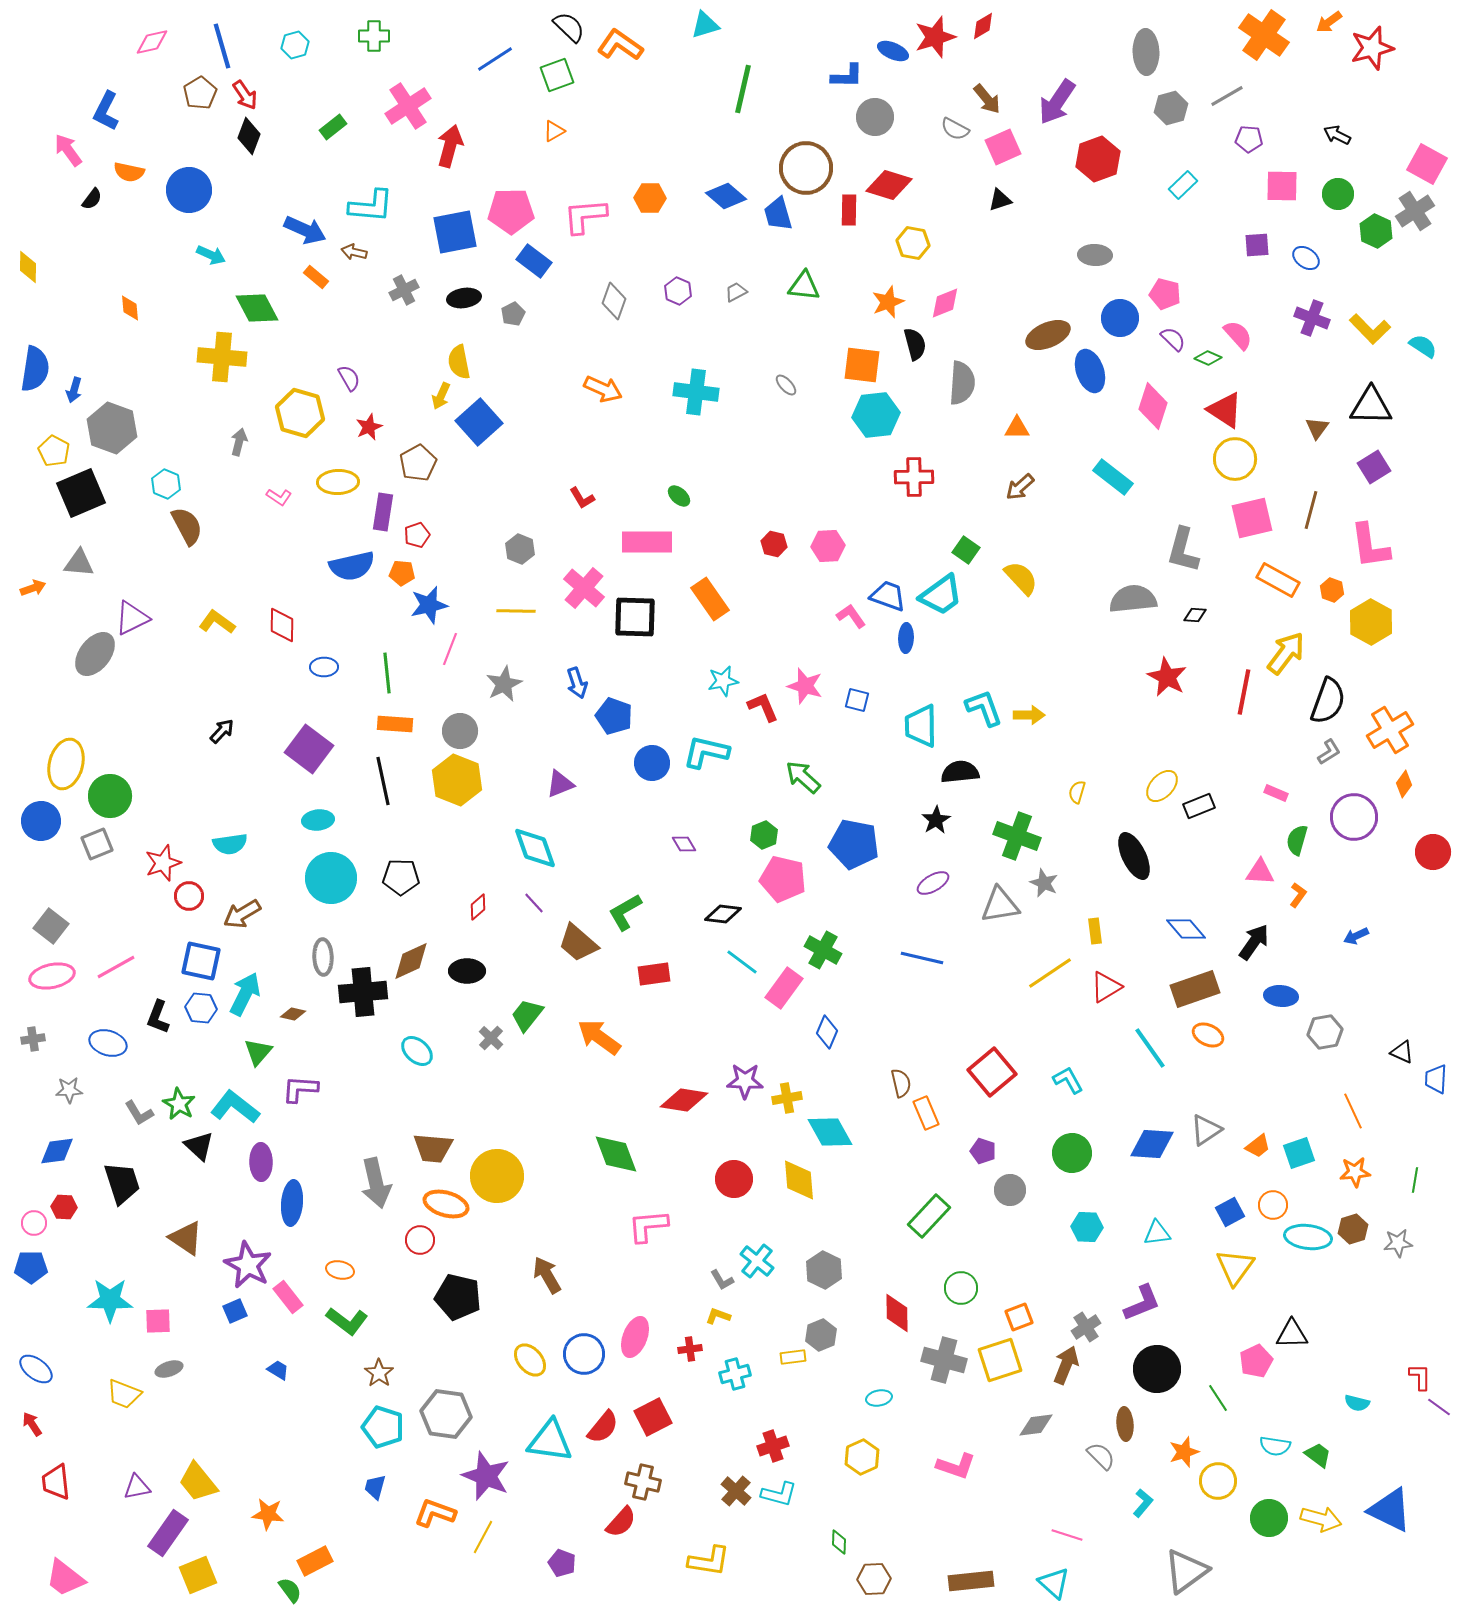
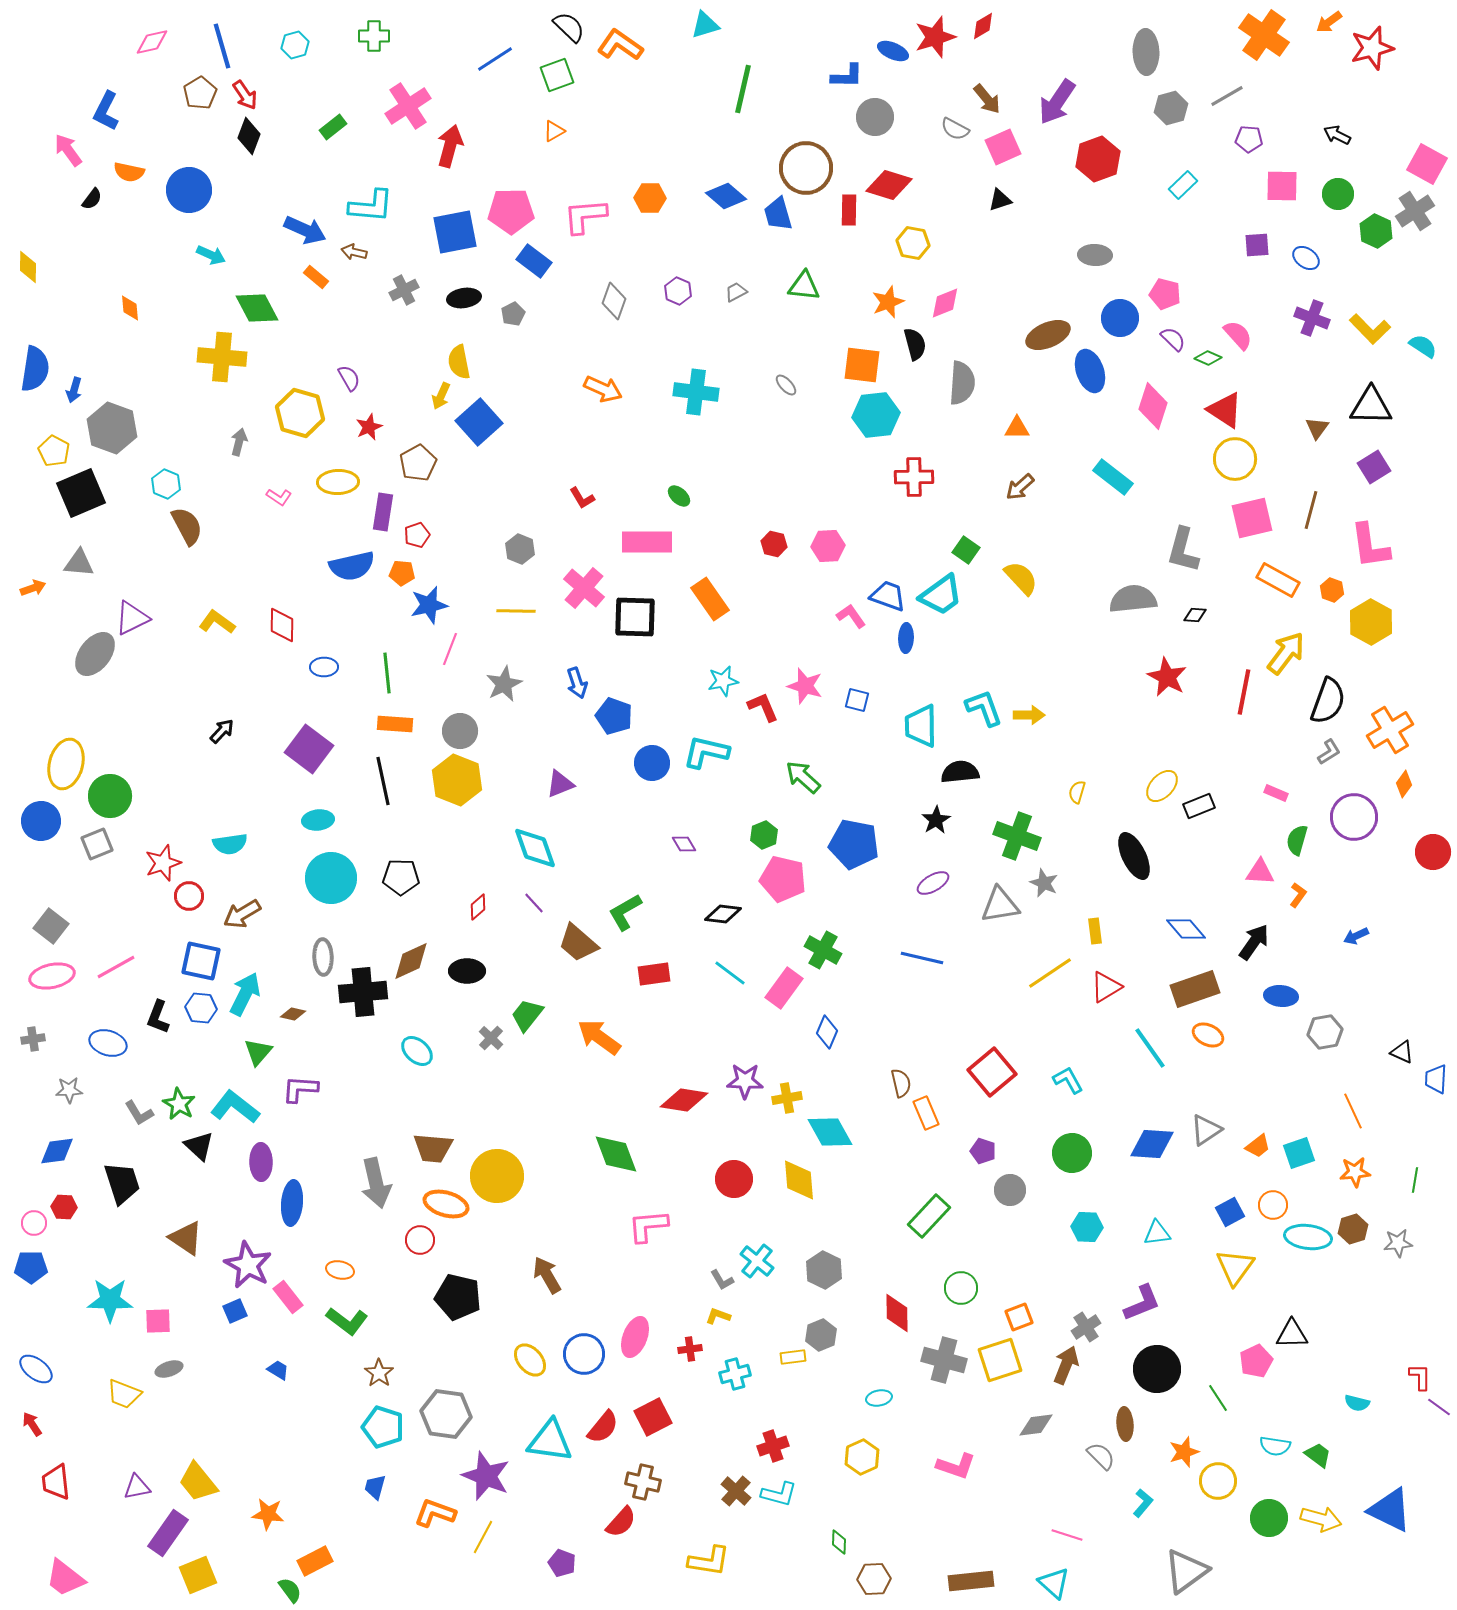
cyan line at (742, 962): moved 12 px left, 11 px down
